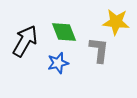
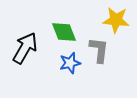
yellow star: moved 2 px up
black arrow: moved 7 px down
blue star: moved 12 px right
